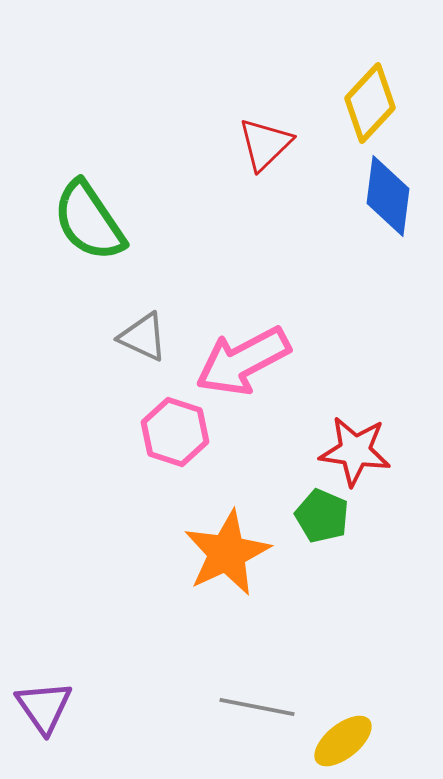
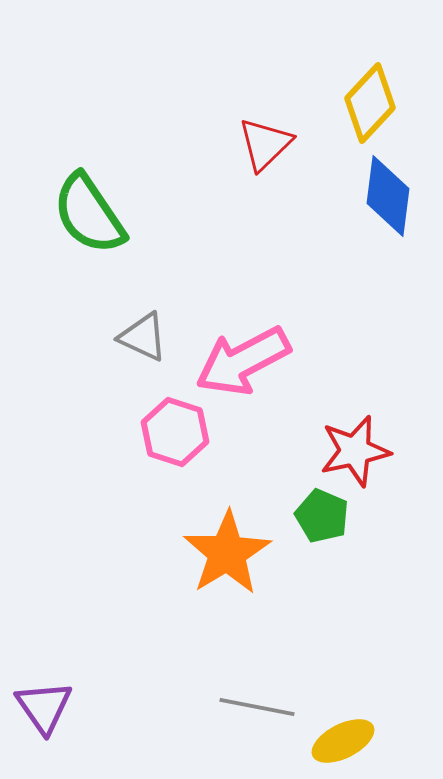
green semicircle: moved 7 px up
red star: rotated 20 degrees counterclockwise
orange star: rotated 6 degrees counterclockwise
yellow ellipse: rotated 12 degrees clockwise
